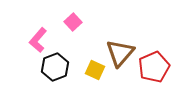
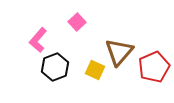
pink square: moved 4 px right
brown triangle: moved 1 px left, 1 px up
